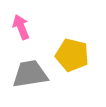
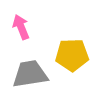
yellow pentagon: rotated 16 degrees counterclockwise
